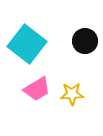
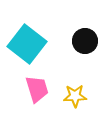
pink trapezoid: rotated 76 degrees counterclockwise
yellow star: moved 3 px right, 2 px down
